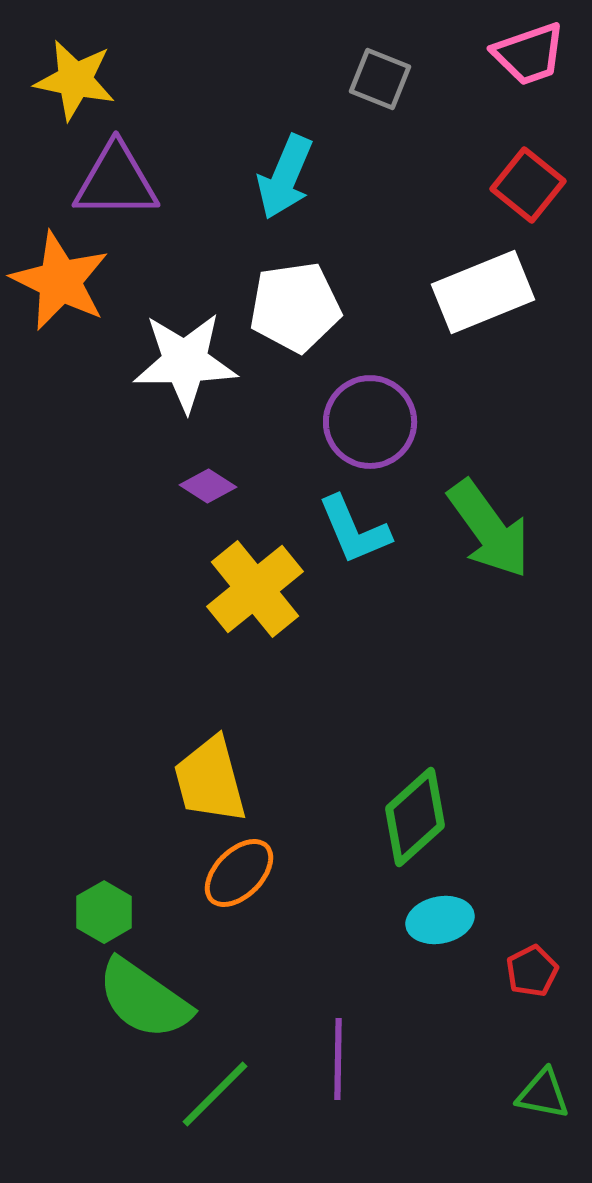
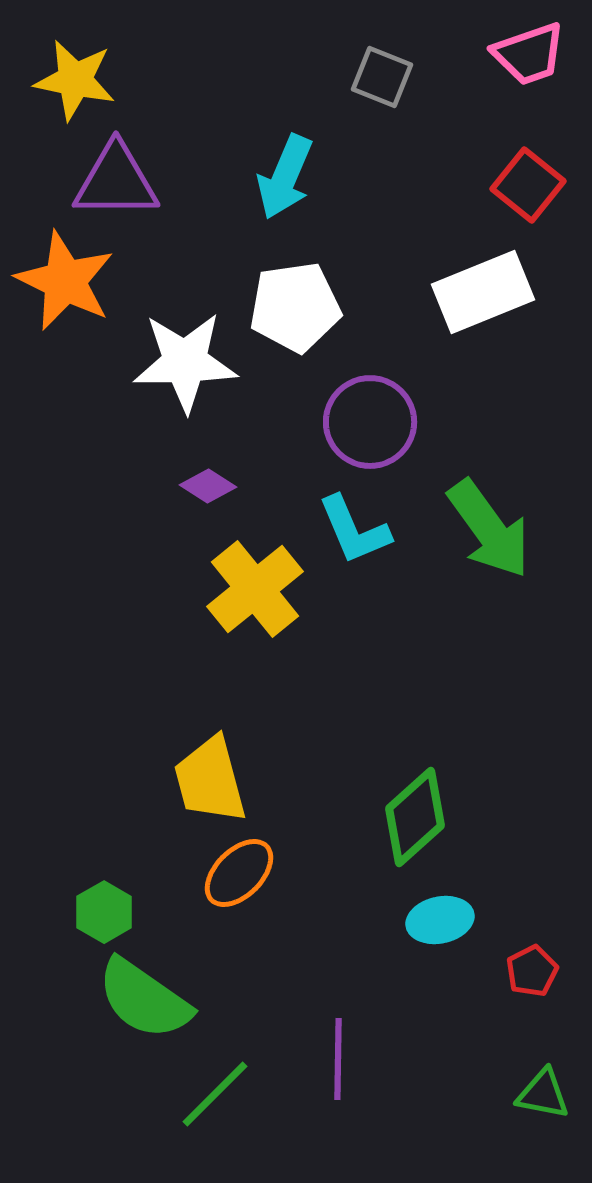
gray square: moved 2 px right, 2 px up
orange star: moved 5 px right
